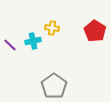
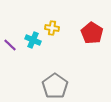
red pentagon: moved 3 px left, 2 px down
cyan cross: moved 1 px up; rotated 35 degrees clockwise
gray pentagon: moved 1 px right
